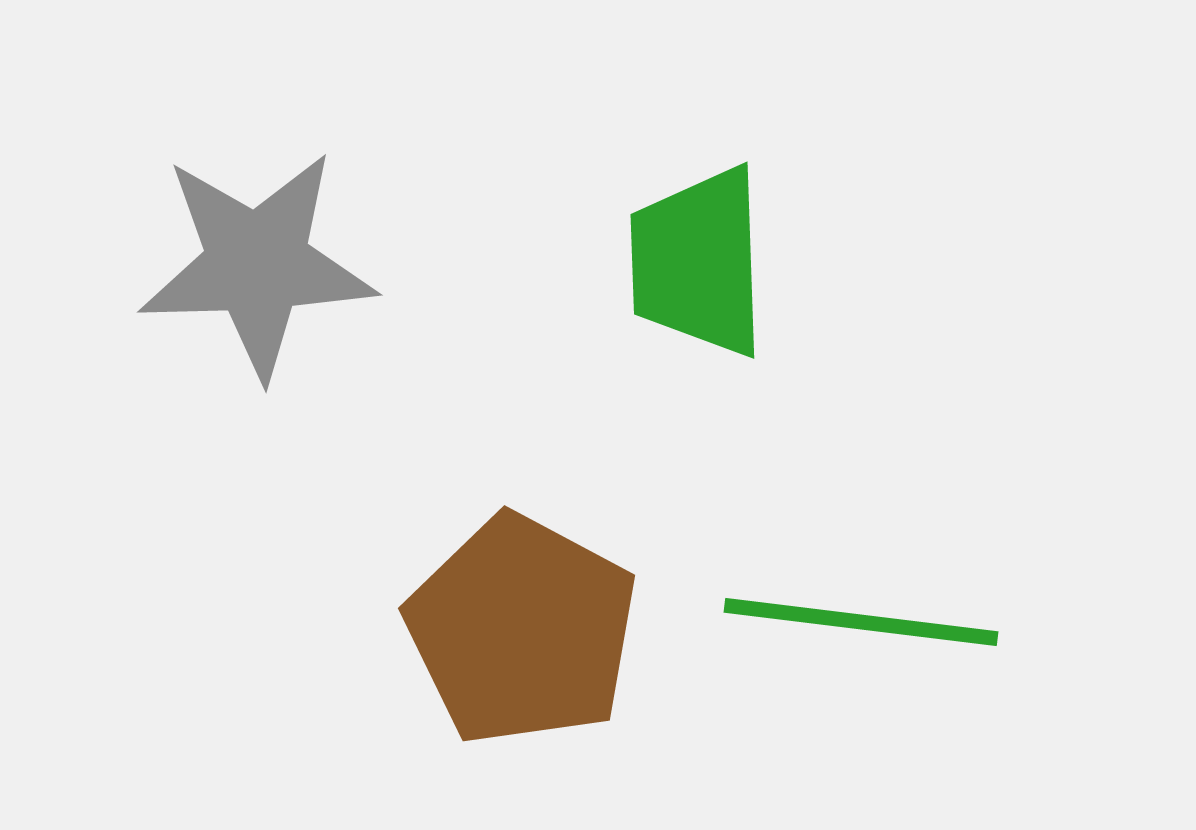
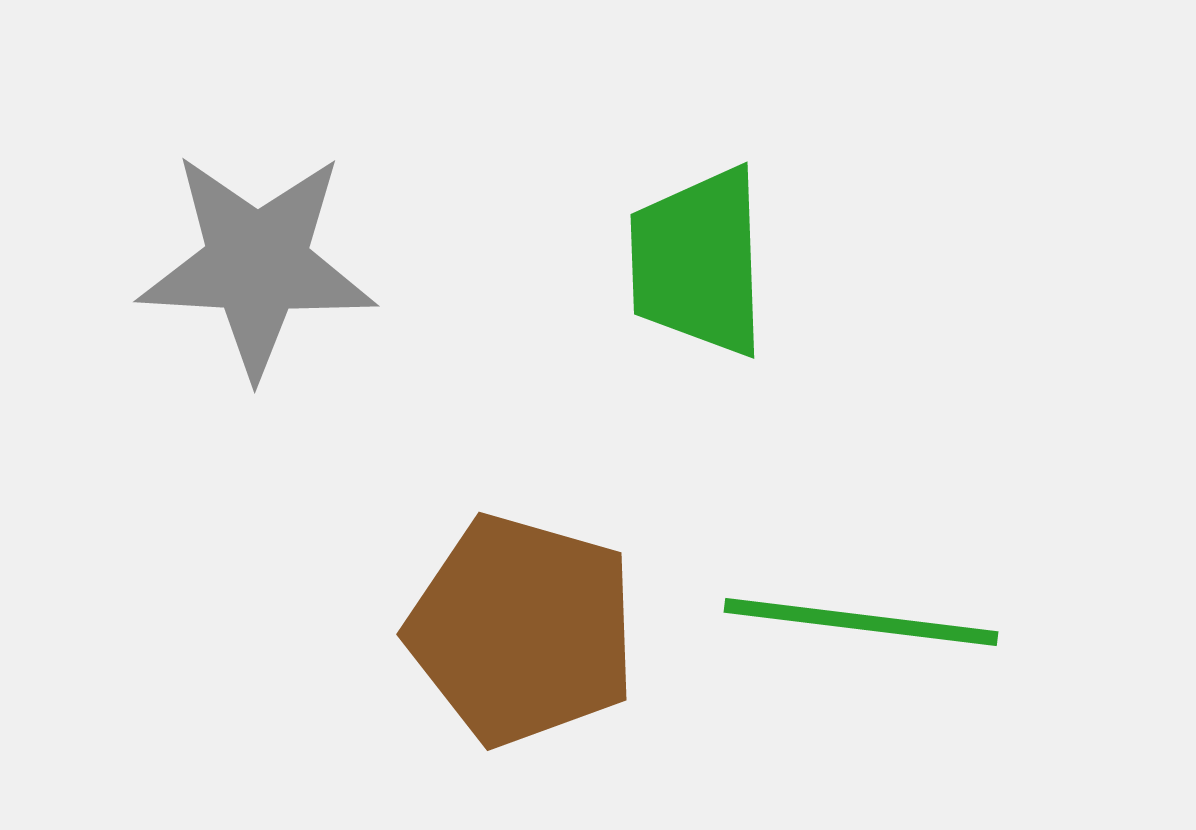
gray star: rotated 5 degrees clockwise
brown pentagon: rotated 12 degrees counterclockwise
